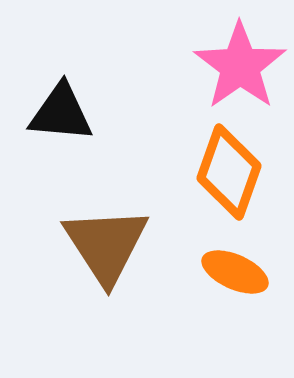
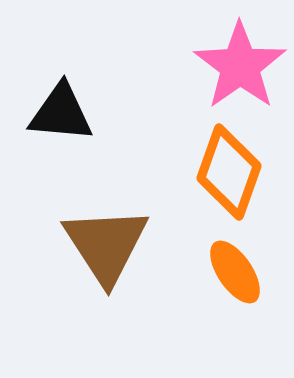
orange ellipse: rotated 32 degrees clockwise
